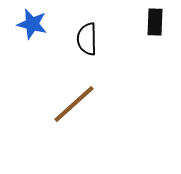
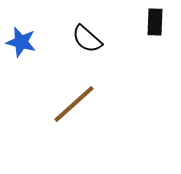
blue star: moved 11 px left, 18 px down
black semicircle: rotated 48 degrees counterclockwise
